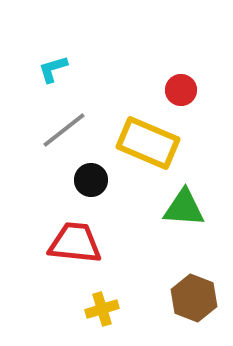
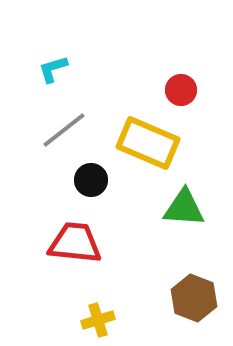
yellow cross: moved 4 px left, 11 px down
